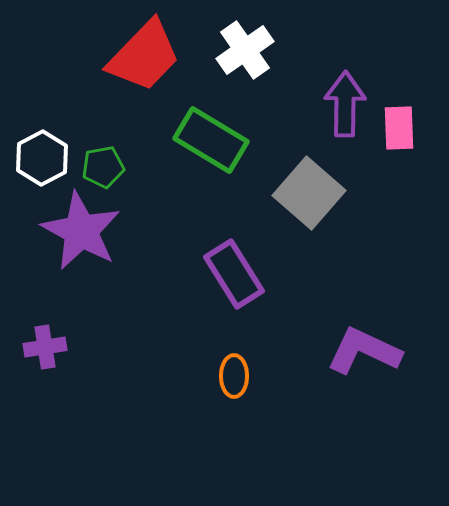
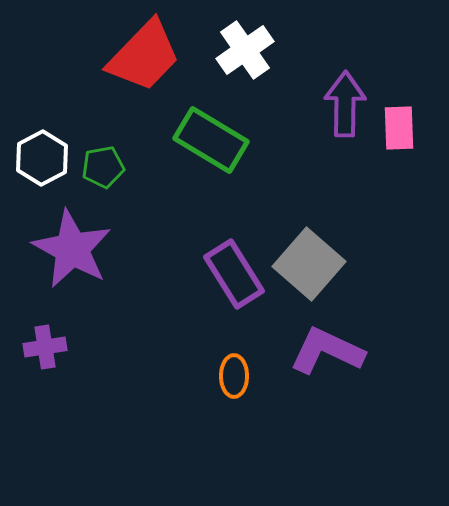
gray square: moved 71 px down
purple star: moved 9 px left, 18 px down
purple L-shape: moved 37 px left
